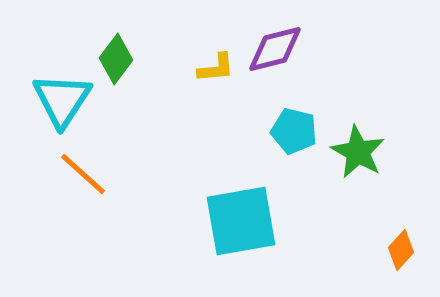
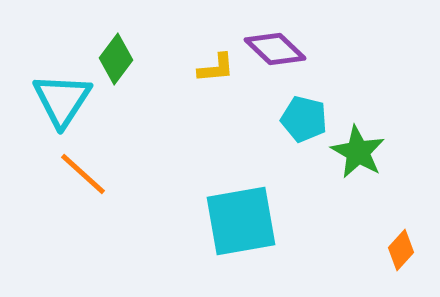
purple diamond: rotated 58 degrees clockwise
cyan pentagon: moved 10 px right, 12 px up
